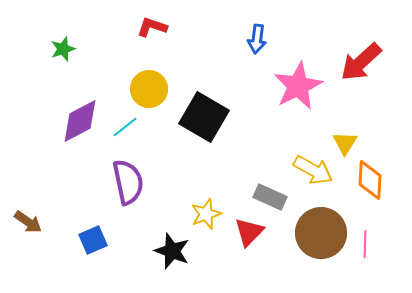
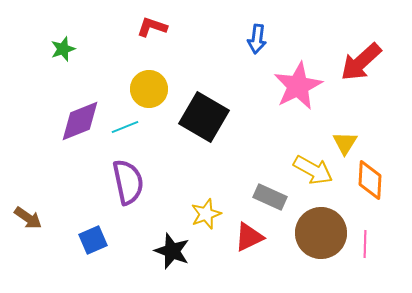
purple diamond: rotated 6 degrees clockwise
cyan line: rotated 16 degrees clockwise
brown arrow: moved 4 px up
red triangle: moved 5 px down; rotated 20 degrees clockwise
